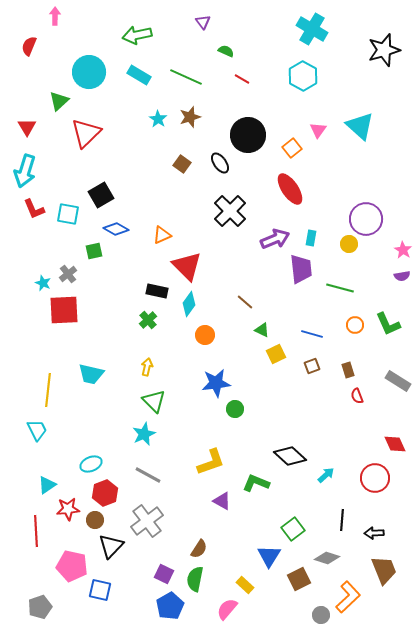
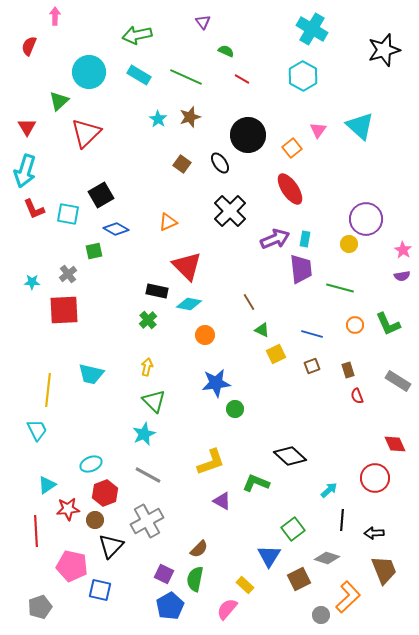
orange triangle at (162, 235): moved 6 px right, 13 px up
cyan rectangle at (311, 238): moved 6 px left, 1 px down
cyan star at (43, 283): moved 11 px left, 1 px up; rotated 21 degrees counterclockwise
brown line at (245, 302): moved 4 px right; rotated 18 degrees clockwise
cyan diamond at (189, 304): rotated 65 degrees clockwise
cyan arrow at (326, 475): moved 3 px right, 15 px down
gray cross at (147, 521): rotated 8 degrees clockwise
brown semicircle at (199, 549): rotated 12 degrees clockwise
